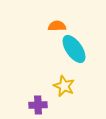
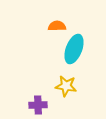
cyan ellipse: rotated 56 degrees clockwise
yellow star: moved 2 px right; rotated 15 degrees counterclockwise
